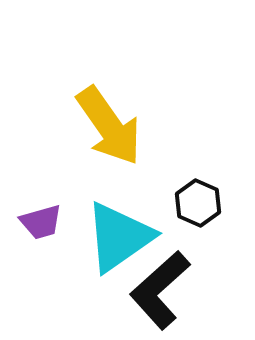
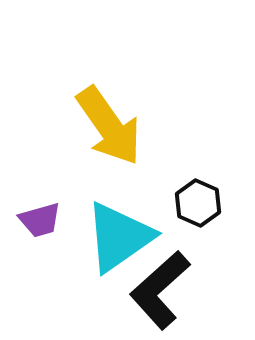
purple trapezoid: moved 1 px left, 2 px up
